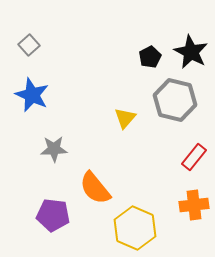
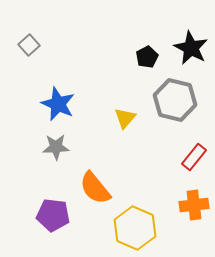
black star: moved 4 px up
black pentagon: moved 3 px left
blue star: moved 26 px right, 9 px down
gray star: moved 2 px right, 2 px up
